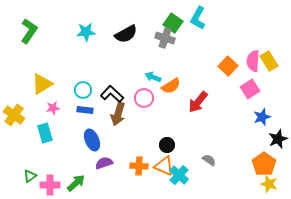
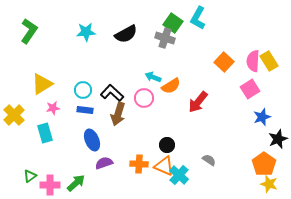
orange square: moved 4 px left, 4 px up
black L-shape: moved 1 px up
yellow cross: rotated 10 degrees clockwise
orange cross: moved 2 px up
